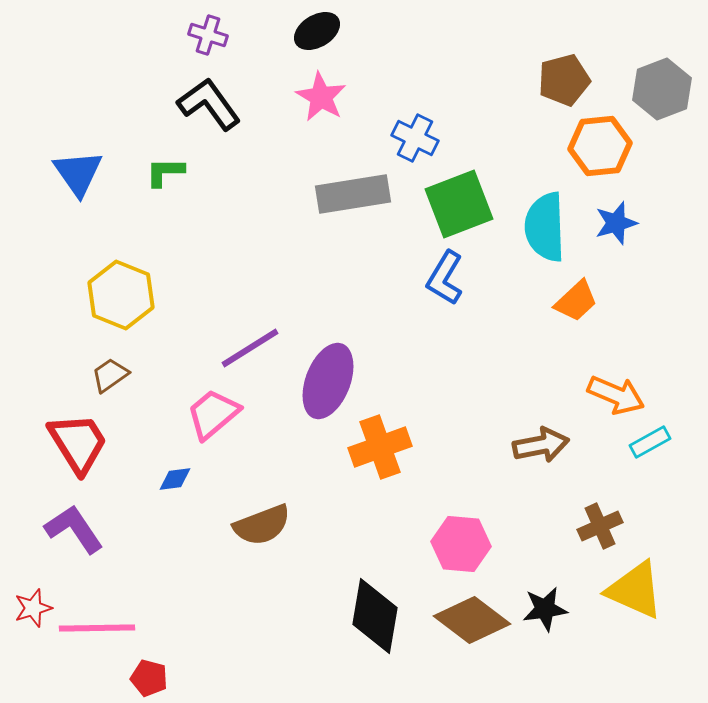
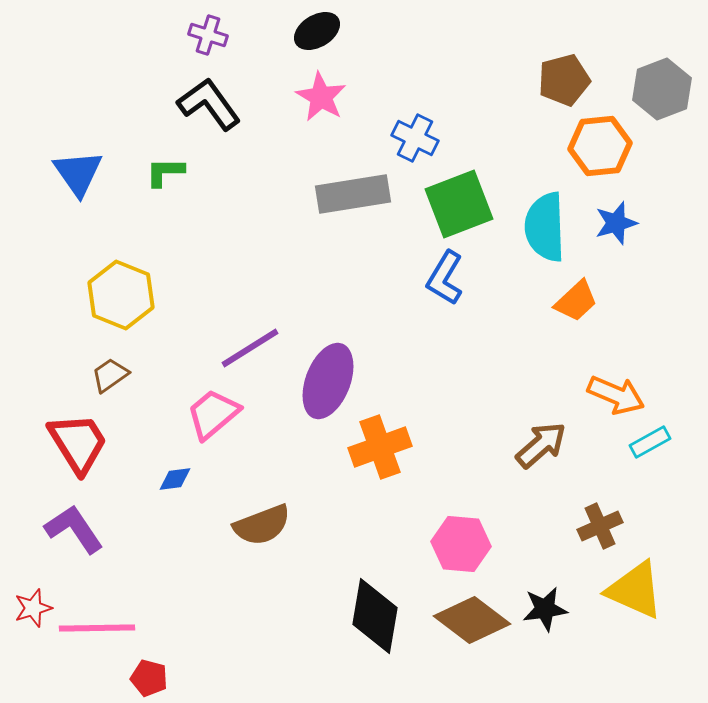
brown arrow: rotated 30 degrees counterclockwise
